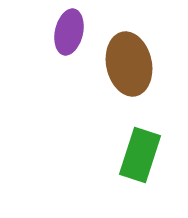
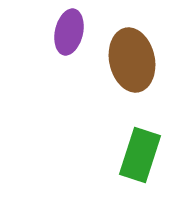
brown ellipse: moved 3 px right, 4 px up
